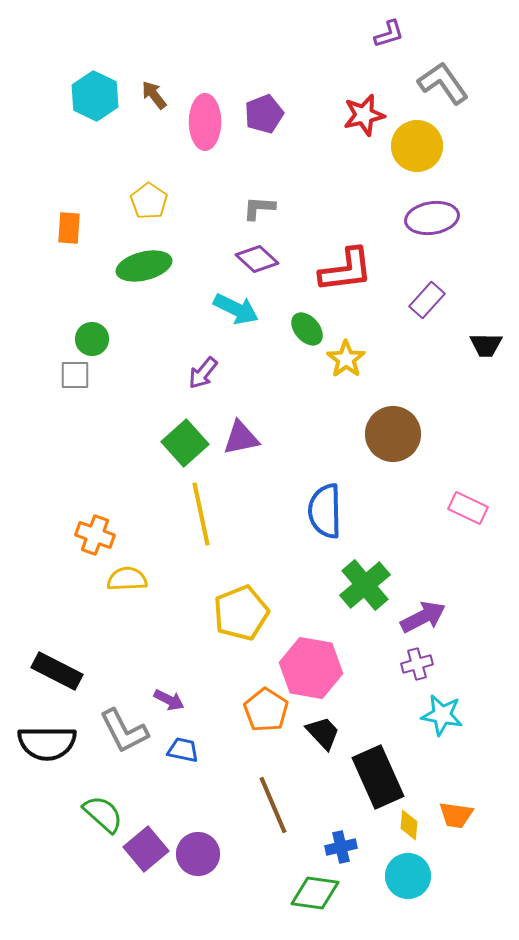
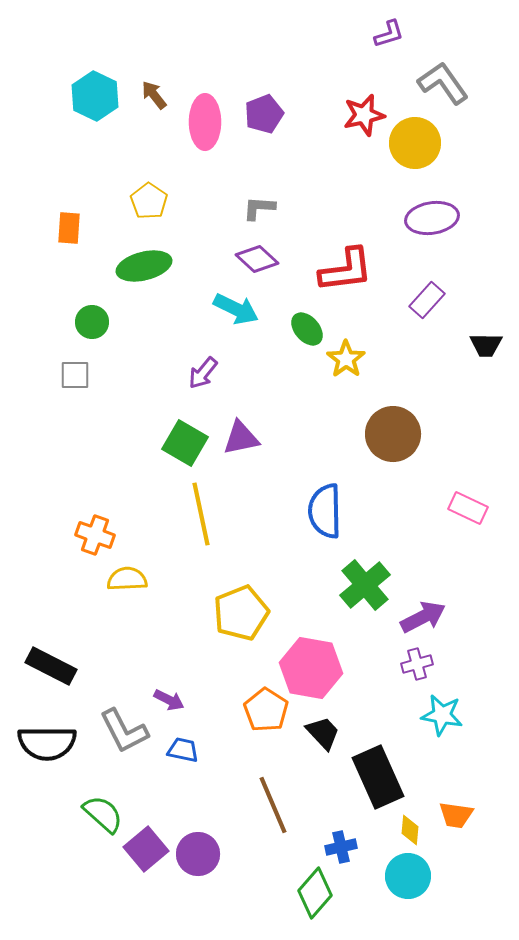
yellow circle at (417, 146): moved 2 px left, 3 px up
green circle at (92, 339): moved 17 px up
green square at (185, 443): rotated 18 degrees counterclockwise
black rectangle at (57, 671): moved 6 px left, 5 px up
yellow diamond at (409, 825): moved 1 px right, 5 px down
green diamond at (315, 893): rotated 57 degrees counterclockwise
